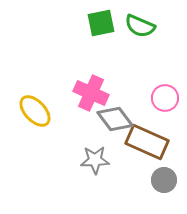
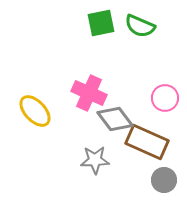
pink cross: moved 2 px left
